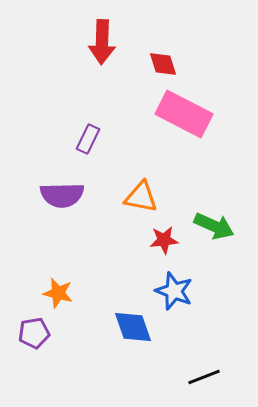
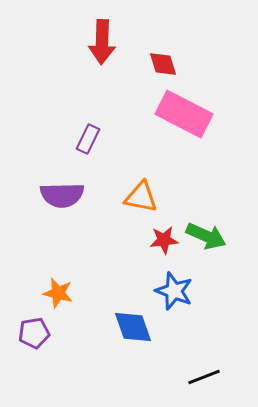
green arrow: moved 8 px left, 10 px down
